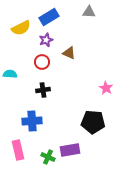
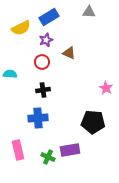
blue cross: moved 6 px right, 3 px up
